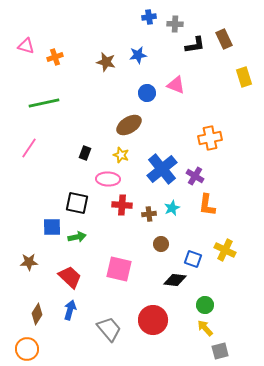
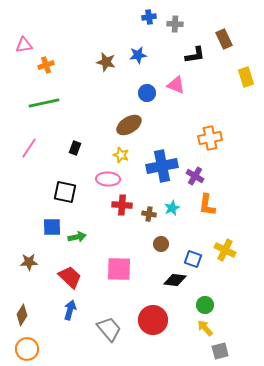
black L-shape at (195, 45): moved 10 px down
pink triangle at (26, 46): moved 2 px left, 1 px up; rotated 24 degrees counterclockwise
orange cross at (55, 57): moved 9 px left, 8 px down
yellow rectangle at (244, 77): moved 2 px right
black rectangle at (85, 153): moved 10 px left, 5 px up
blue cross at (162, 169): moved 3 px up; rotated 28 degrees clockwise
black square at (77, 203): moved 12 px left, 11 px up
brown cross at (149, 214): rotated 16 degrees clockwise
pink square at (119, 269): rotated 12 degrees counterclockwise
brown diamond at (37, 314): moved 15 px left, 1 px down
